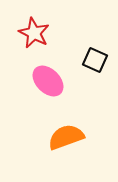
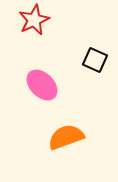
red star: moved 13 px up; rotated 20 degrees clockwise
pink ellipse: moved 6 px left, 4 px down
